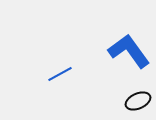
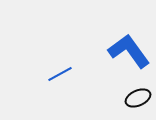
black ellipse: moved 3 px up
